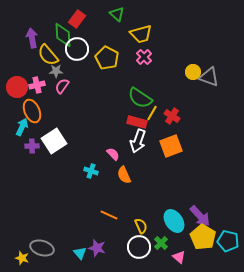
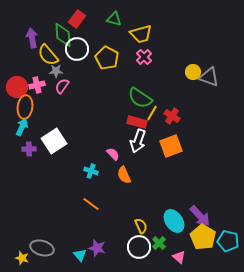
green triangle at (117, 14): moved 3 px left, 5 px down; rotated 28 degrees counterclockwise
orange ellipse at (32, 111): moved 7 px left, 4 px up; rotated 30 degrees clockwise
purple cross at (32, 146): moved 3 px left, 3 px down
orange line at (109, 215): moved 18 px left, 11 px up; rotated 12 degrees clockwise
green cross at (161, 243): moved 2 px left
cyan triangle at (80, 253): moved 2 px down
